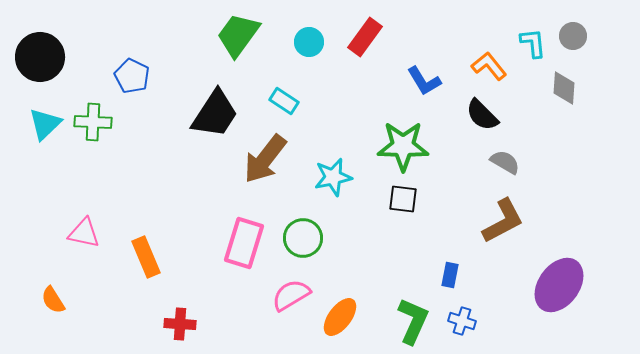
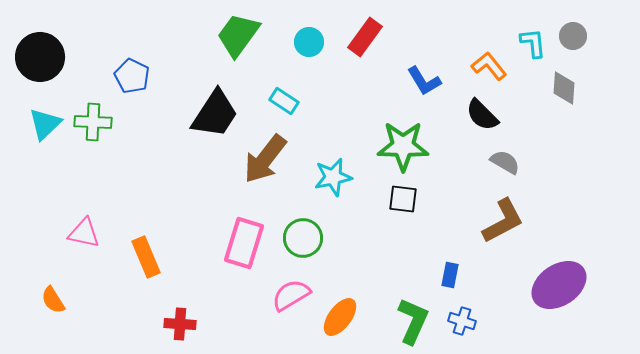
purple ellipse: rotated 20 degrees clockwise
